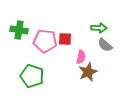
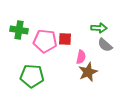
green pentagon: rotated 15 degrees counterclockwise
